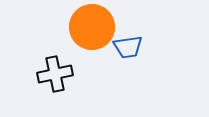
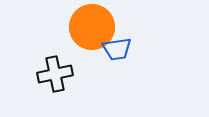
blue trapezoid: moved 11 px left, 2 px down
